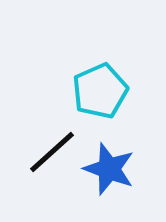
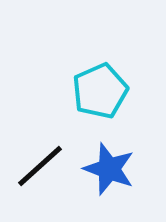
black line: moved 12 px left, 14 px down
